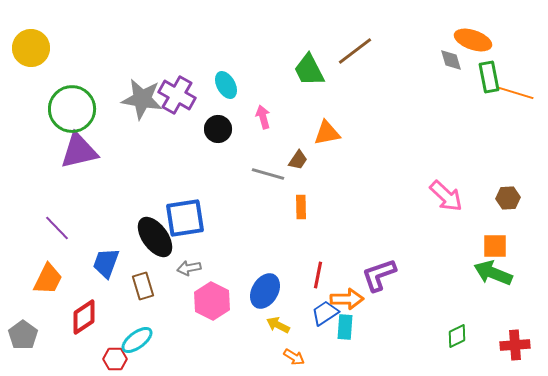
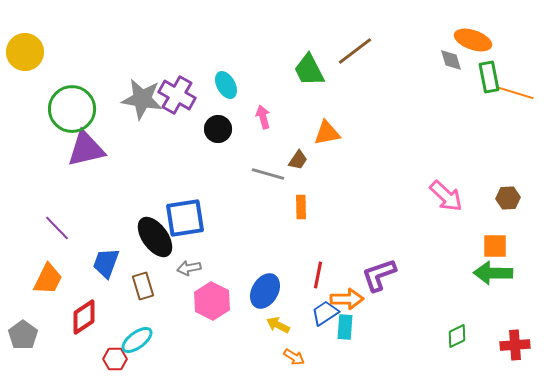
yellow circle at (31, 48): moved 6 px left, 4 px down
purple triangle at (79, 151): moved 7 px right, 2 px up
green arrow at (493, 273): rotated 21 degrees counterclockwise
